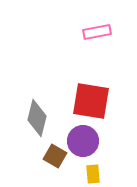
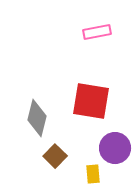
purple circle: moved 32 px right, 7 px down
brown square: rotated 15 degrees clockwise
